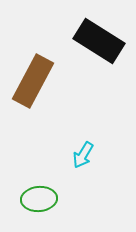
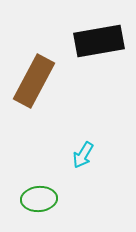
black rectangle: rotated 42 degrees counterclockwise
brown rectangle: moved 1 px right
